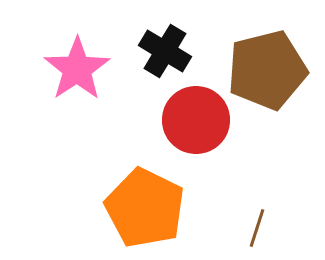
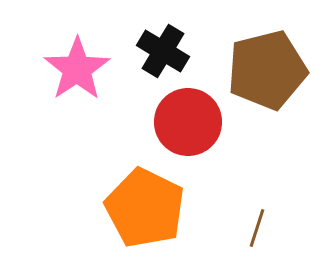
black cross: moved 2 px left
red circle: moved 8 px left, 2 px down
